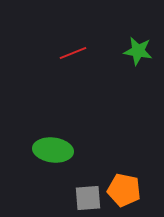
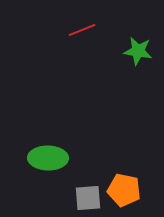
red line: moved 9 px right, 23 px up
green ellipse: moved 5 px left, 8 px down; rotated 6 degrees counterclockwise
